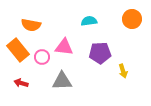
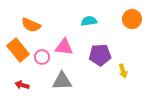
orange semicircle: rotated 12 degrees clockwise
purple pentagon: moved 2 px down
red arrow: moved 1 px right, 2 px down
